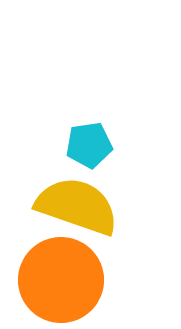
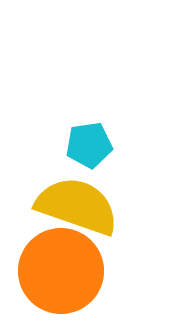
orange circle: moved 9 px up
